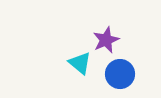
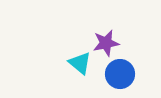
purple star: moved 3 px down; rotated 12 degrees clockwise
